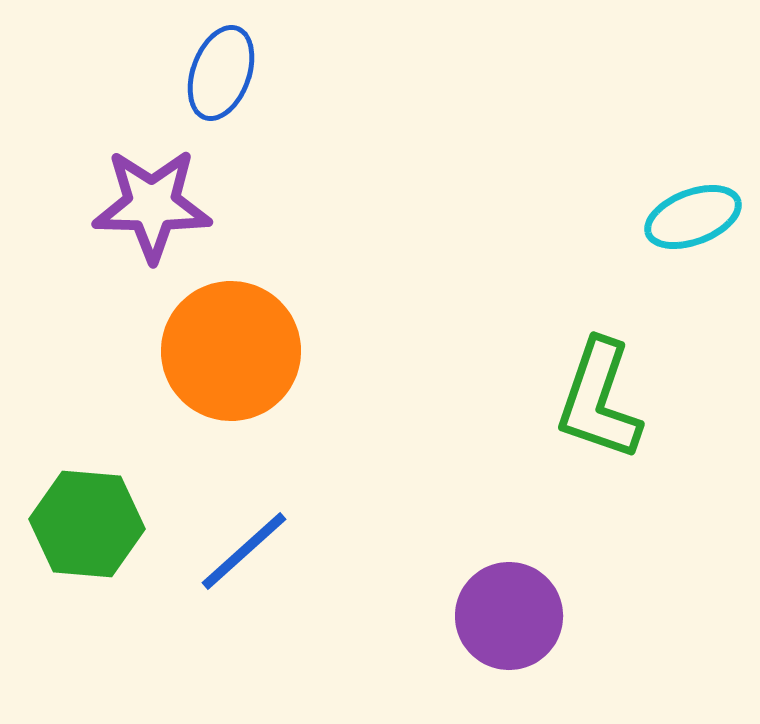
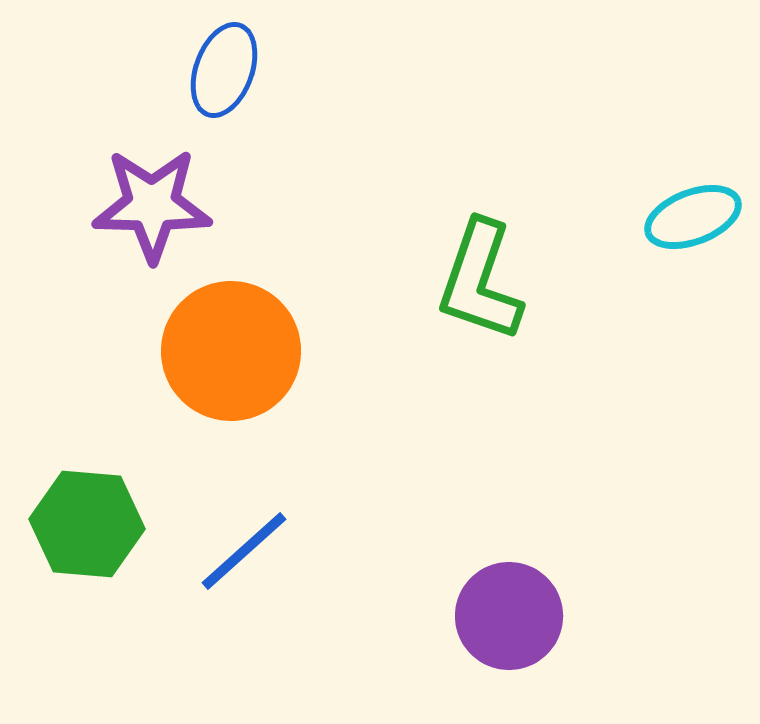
blue ellipse: moved 3 px right, 3 px up
green L-shape: moved 119 px left, 119 px up
